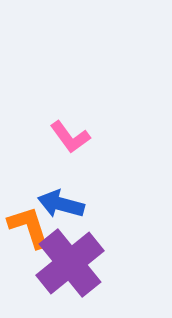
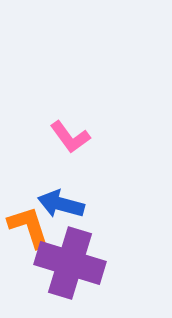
purple cross: rotated 34 degrees counterclockwise
